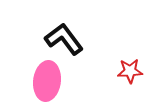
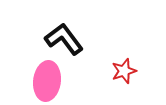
red star: moved 6 px left; rotated 15 degrees counterclockwise
